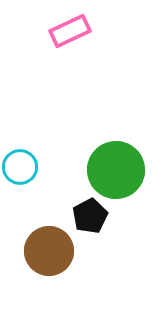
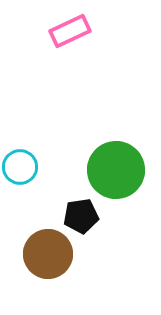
black pentagon: moved 9 px left; rotated 20 degrees clockwise
brown circle: moved 1 px left, 3 px down
